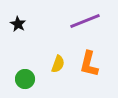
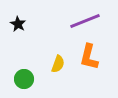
orange L-shape: moved 7 px up
green circle: moved 1 px left
